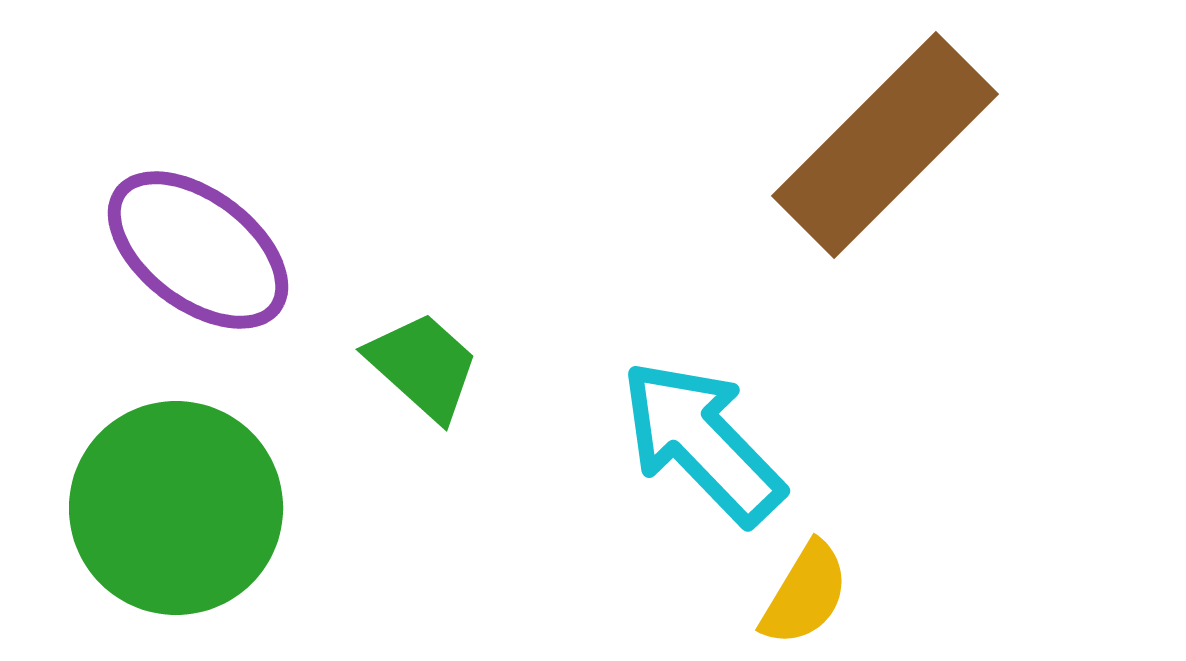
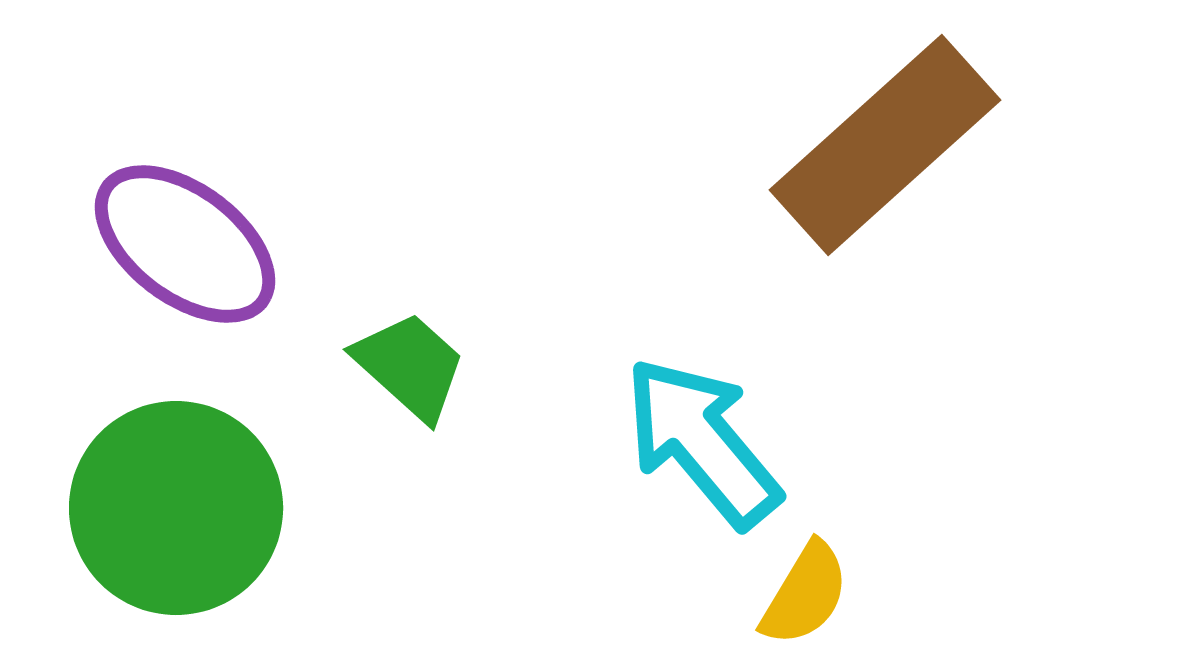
brown rectangle: rotated 3 degrees clockwise
purple ellipse: moved 13 px left, 6 px up
green trapezoid: moved 13 px left
cyan arrow: rotated 4 degrees clockwise
